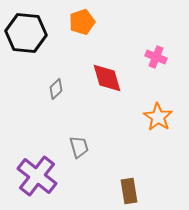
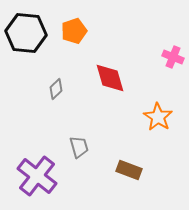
orange pentagon: moved 8 px left, 9 px down
pink cross: moved 17 px right
red diamond: moved 3 px right
brown rectangle: moved 21 px up; rotated 60 degrees counterclockwise
